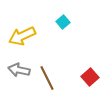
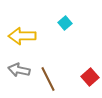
cyan square: moved 2 px right, 1 px down
yellow arrow: rotated 24 degrees clockwise
brown line: moved 1 px right, 1 px down
